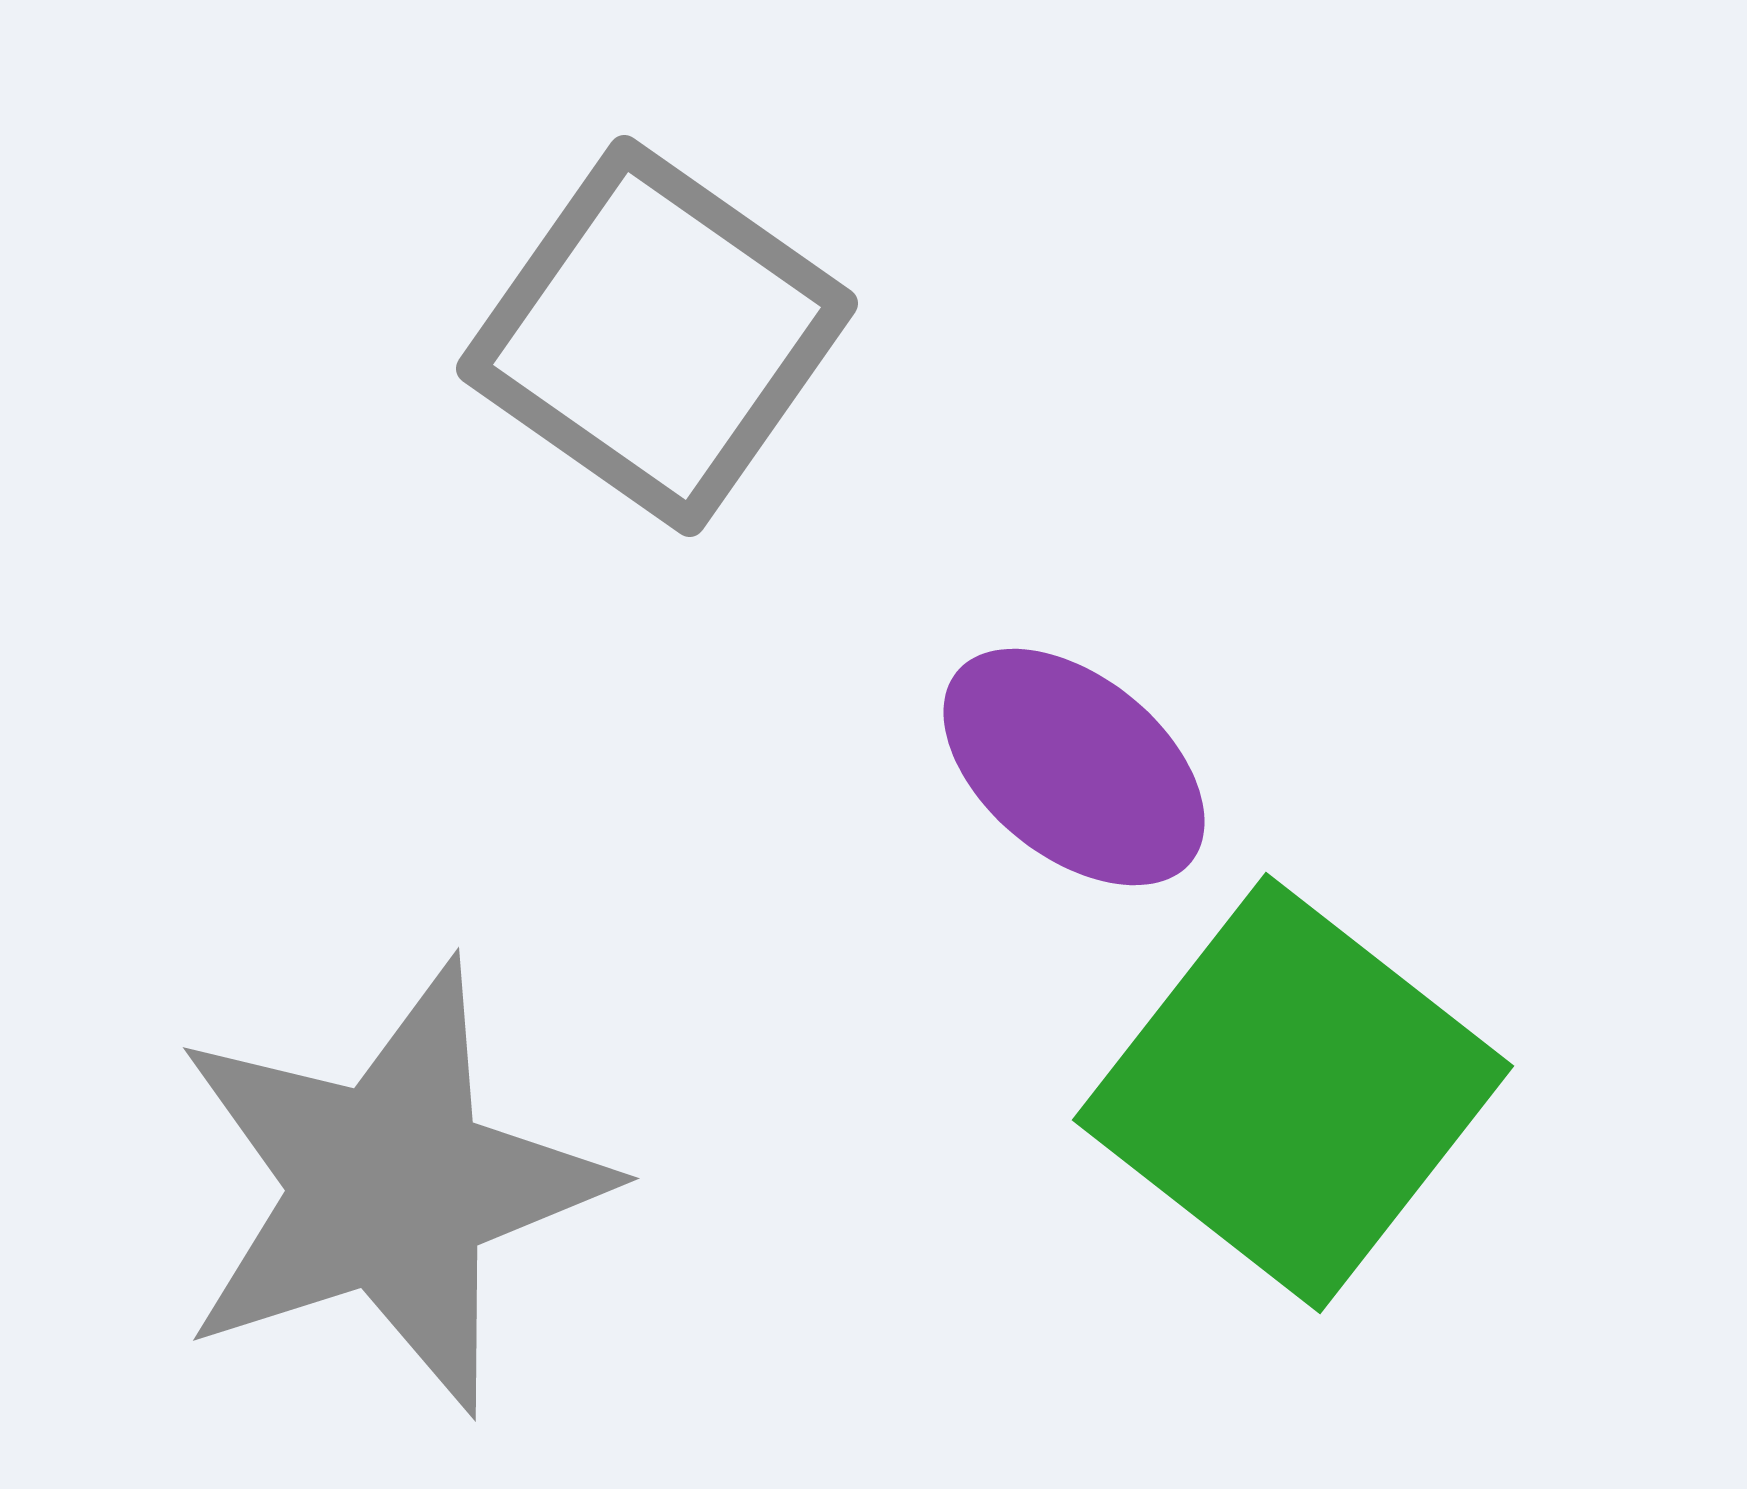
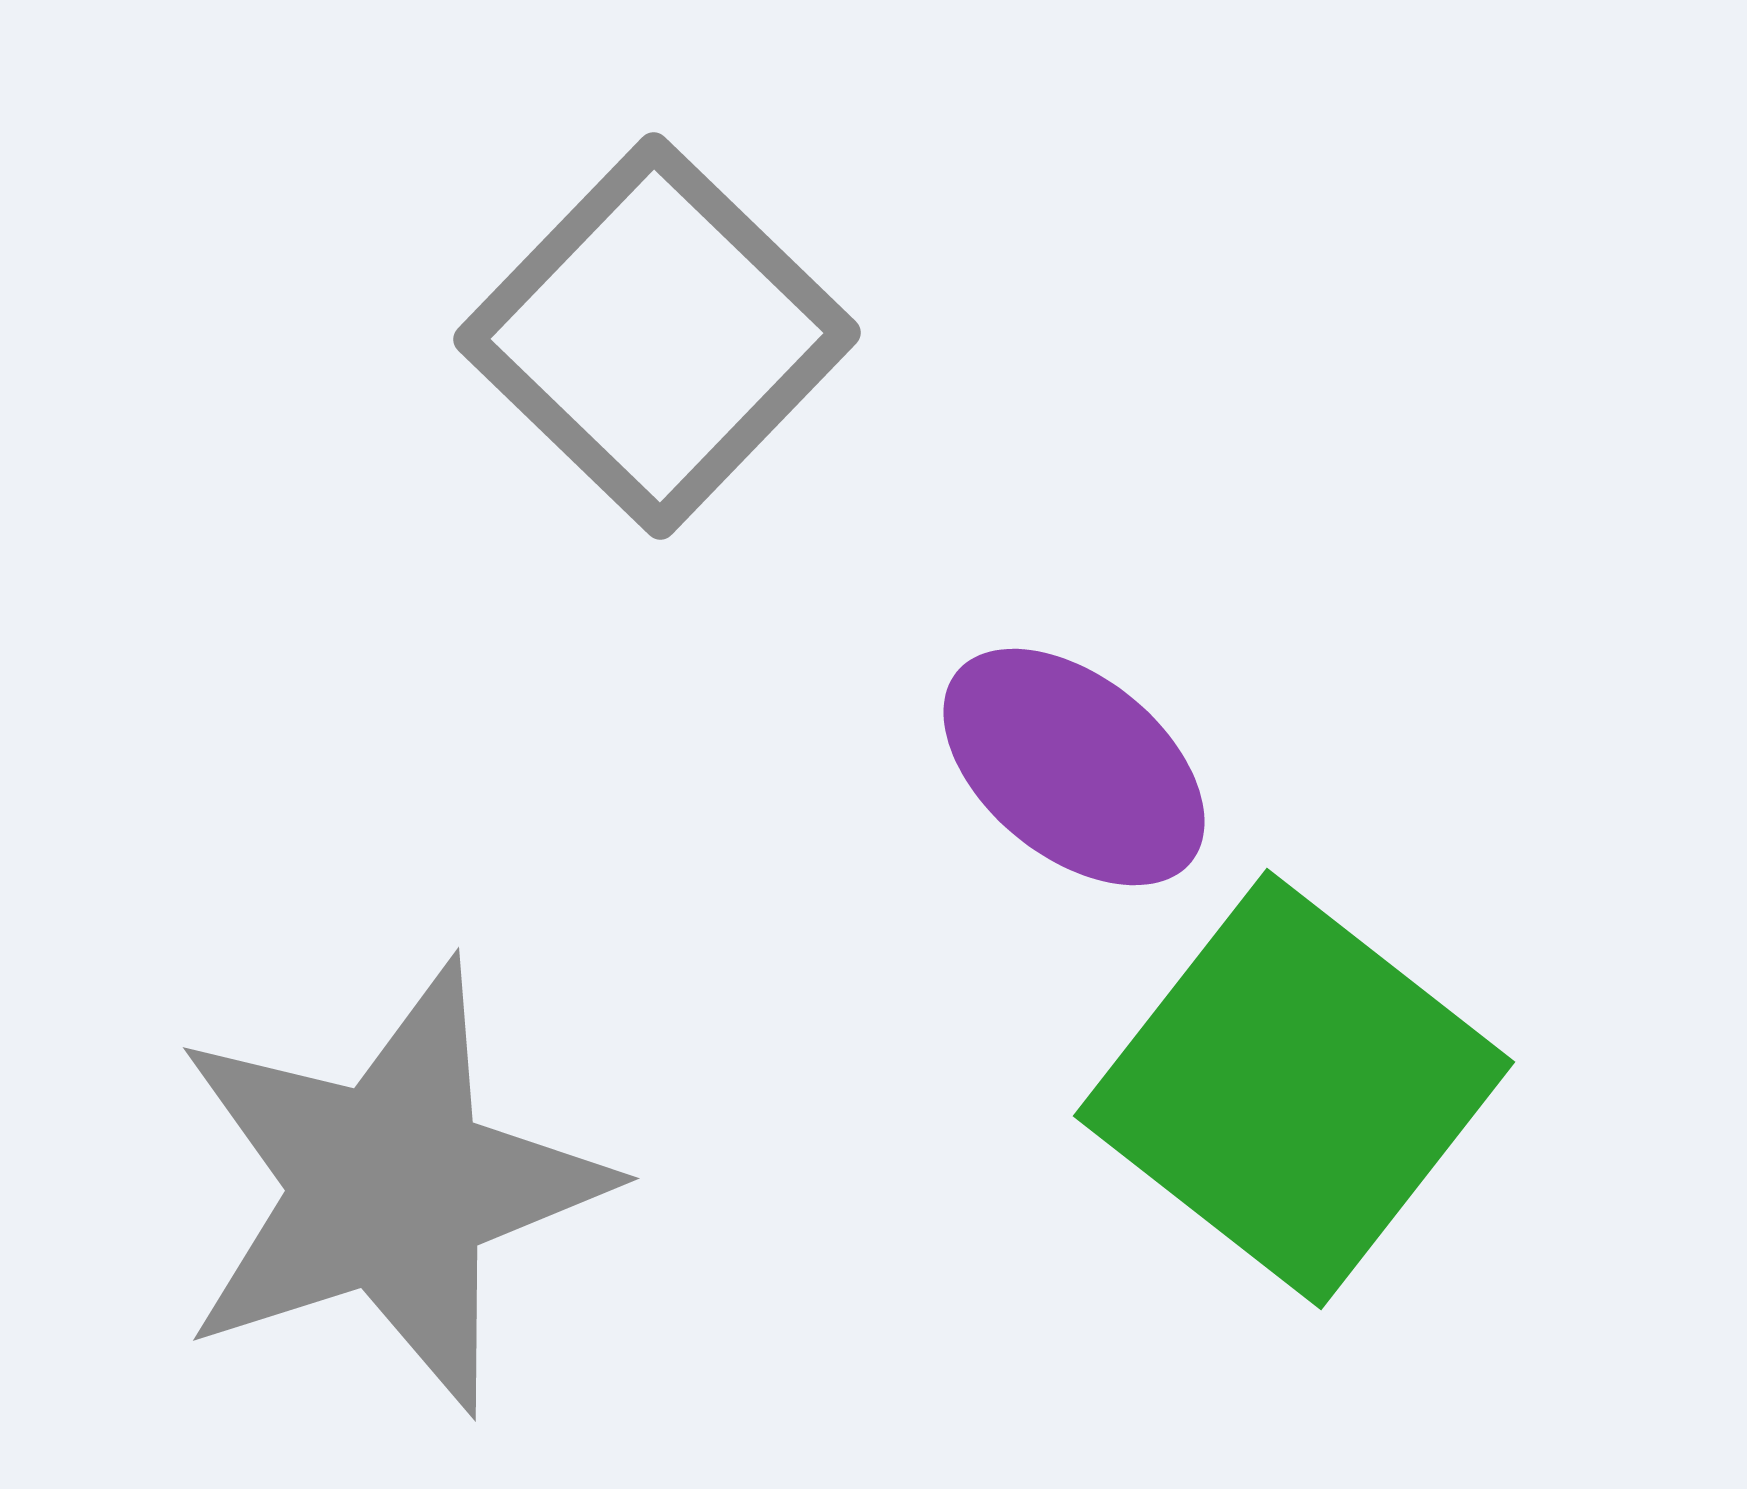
gray square: rotated 9 degrees clockwise
green square: moved 1 px right, 4 px up
